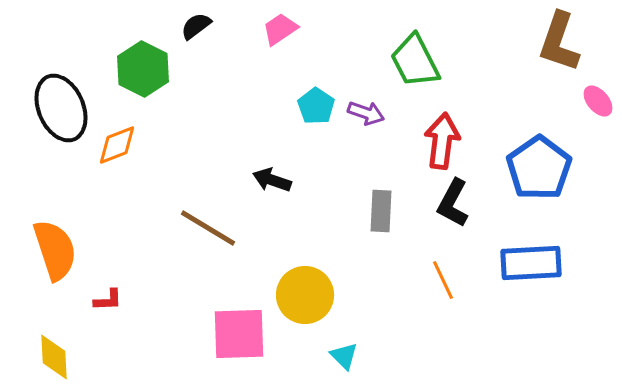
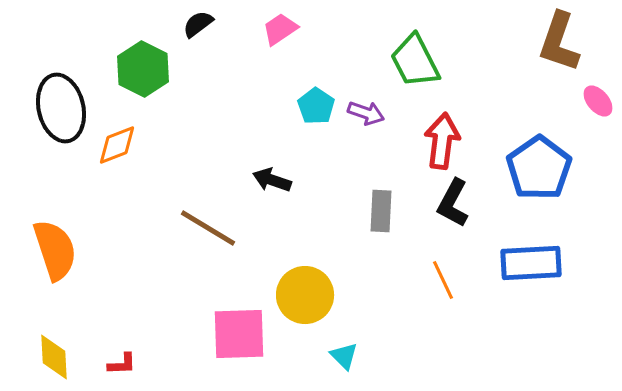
black semicircle: moved 2 px right, 2 px up
black ellipse: rotated 10 degrees clockwise
red L-shape: moved 14 px right, 64 px down
